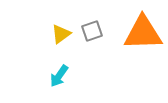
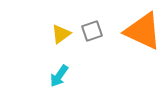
orange triangle: moved 2 px up; rotated 27 degrees clockwise
